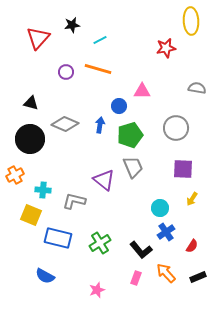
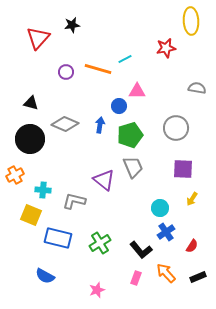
cyan line: moved 25 px right, 19 px down
pink triangle: moved 5 px left
